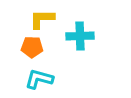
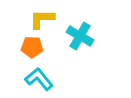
cyan cross: rotated 32 degrees clockwise
cyan L-shape: rotated 36 degrees clockwise
